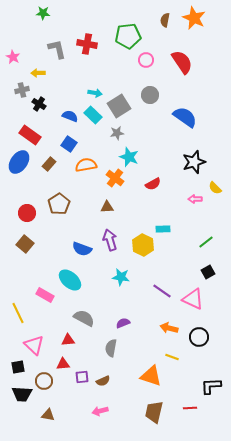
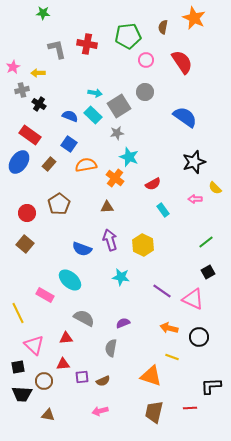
brown semicircle at (165, 20): moved 2 px left, 7 px down
pink star at (13, 57): moved 10 px down; rotated 16 degrees clockwise
gray circle at (150, 95): moved 5 px left, 3 px up
cyan rectangle at (163, 229): moved 19 px up; rotated 56 degrees clockwise
red triangle at (68, 340): moved 2 px left, 2 px up
